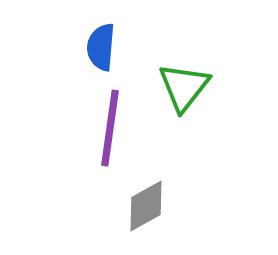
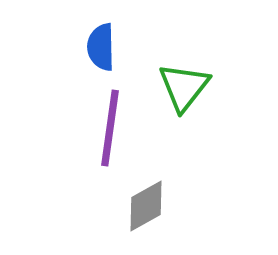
blue semicircle: rotated 6 degrees counterclockwise
